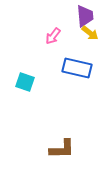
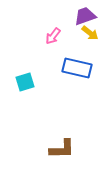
purple trapezoid: rotated 105 degrees counterclockwise
cyan square: rotated 36 degrees counterclockwise
